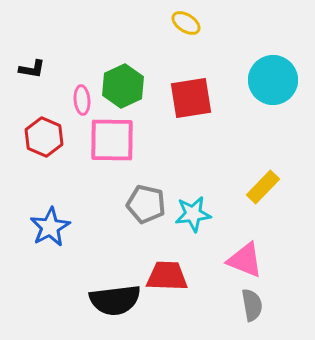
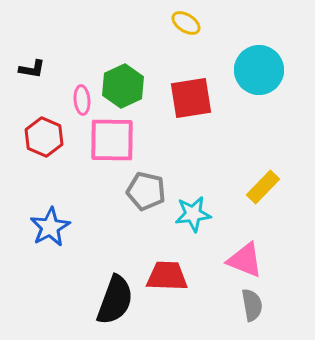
cyan circle: moved 14 px left, 10 px up
gray pentagon: moved 13 px up
black semicircle: rotated 63 degrees counterclockwise
